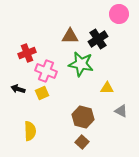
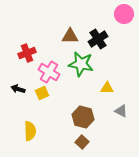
pink circle: moved 5 px right
pink cross: moved 3 px right, 1 px down; rotated 10 degrees clockwise
